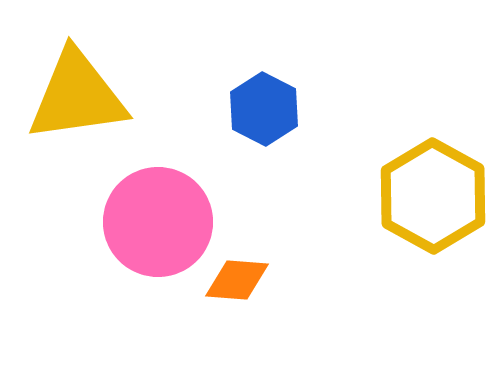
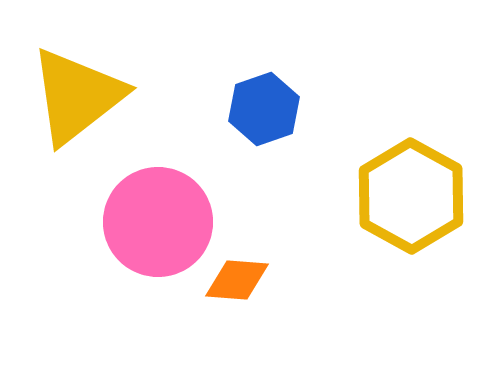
yellow triangle: rotated 30 degrees counterclockwise
blue hexagon: rotated 14 degrees clockwise
yellow hexagon: moved 22 px left
